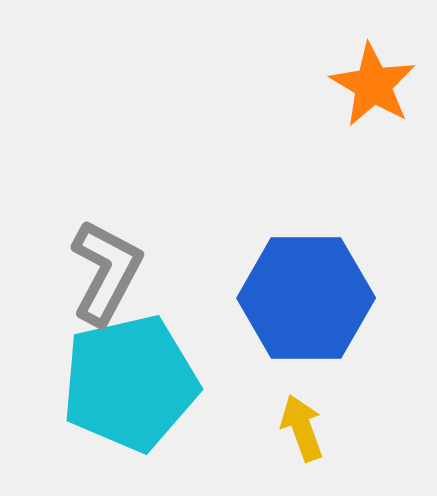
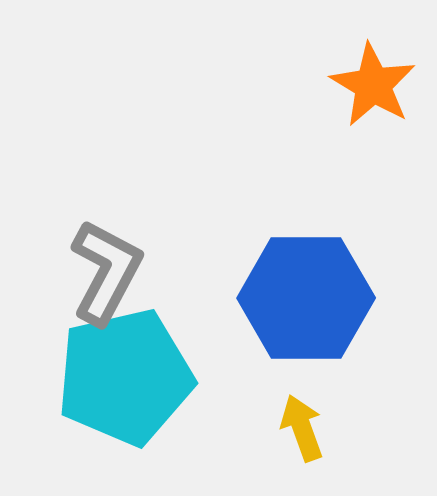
cyan pentagon: moved 5 px left, 6 px up
